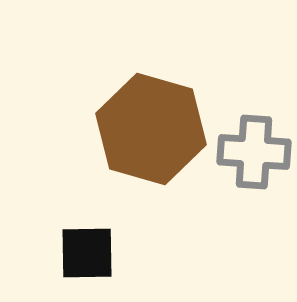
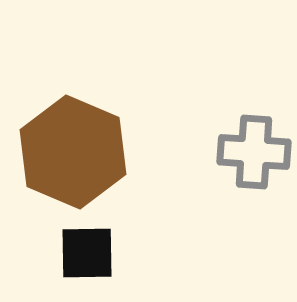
brown hexagon: moved 78 px left, 23 px down; rotated 7 degrees clockwise
